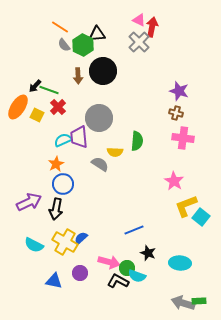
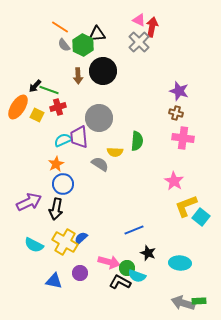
red cross at (58, 107): rotated 28 degrees clockwise
black L-shape at (118, 281): moved 2 px right, 1 px down
